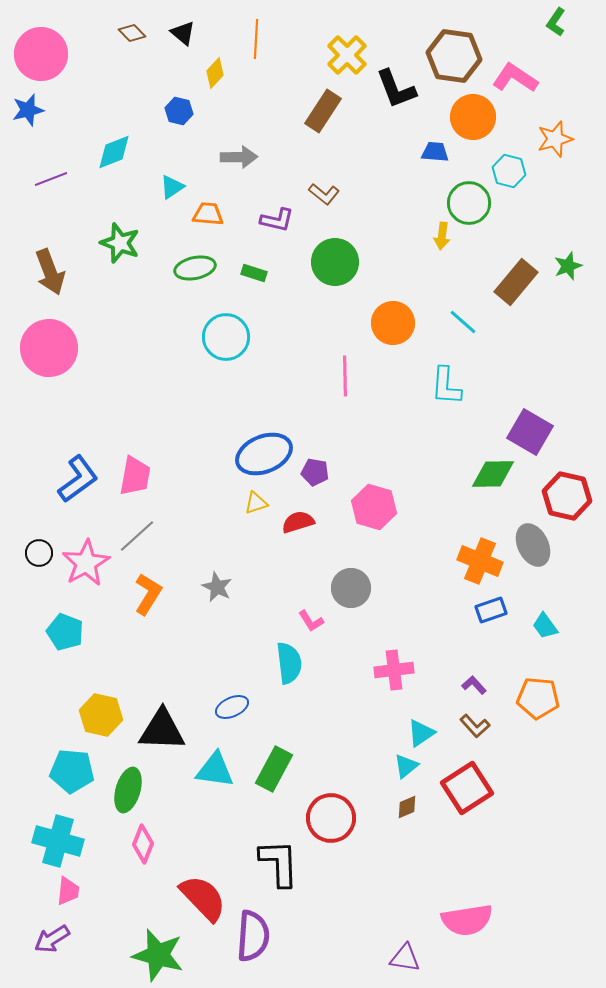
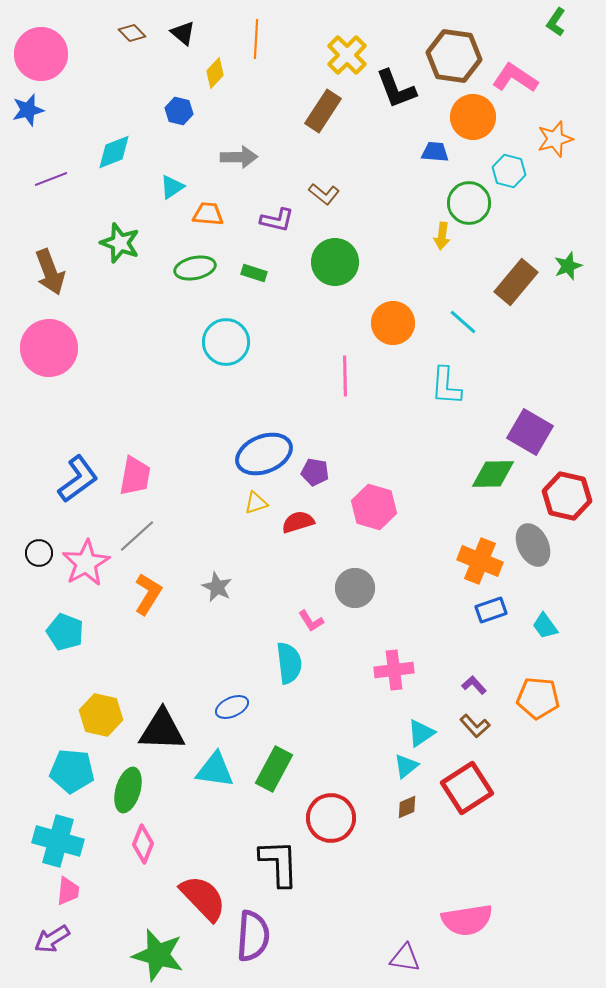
cyan circle at (226, 337): moved 5 px down
gray circle at (351, 588): moved 4 px right
